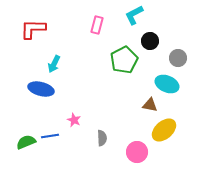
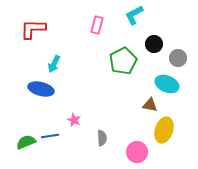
black circle: moved 4 px right, 3 px down
green pentagon: moved 1 px left, 1 px down
yellow ellipse: rotated 30 degrees counterclockwise
